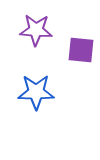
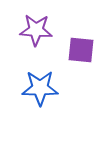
blue star: moved 4 px right, 4 px up
